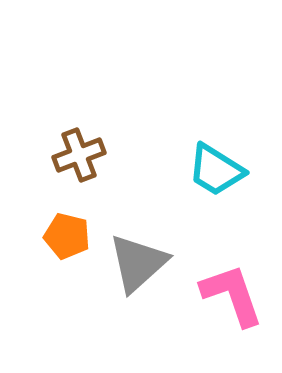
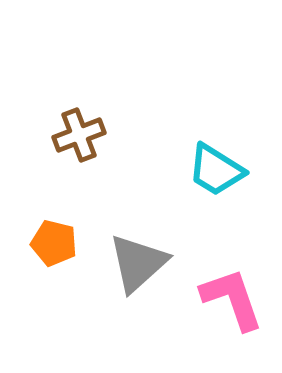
brown cross: moved 20 px up
orange pentagon: moved 13 px left, 7 px down
pink L-shape: moved 4 px down
